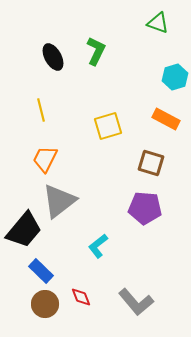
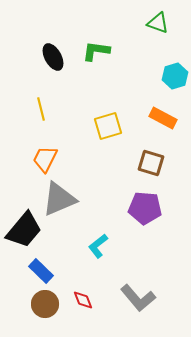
green L-shape: rotated 108 degrees counterclockwise
cyan hexagon: moved 1 px up
yellow line: moved 1 px up
orange rectangle: moved 3 px left, 1 px up
gray triangle: moved 2 px up; rotated 15 degrees clockwise
red diamond: moved 2 px right, 3 px down
gray L-shape: moved 2 px right, 4 px up
